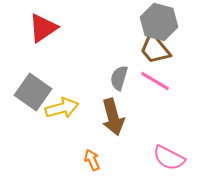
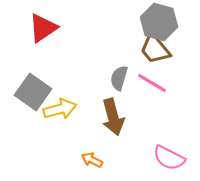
pink line: moved 3 px left, 2 px down
yellow arrow: moved 2 px left, 1 px down
orange arrow: rotated 40 degrees counterclockwise
